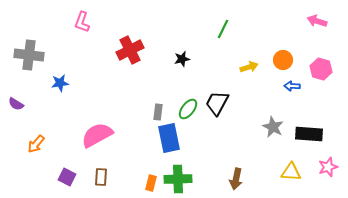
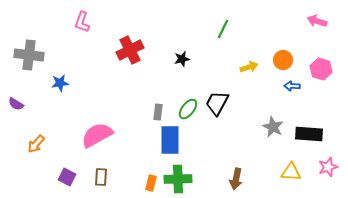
blue rectangle: moved 1 px right, 2 px down; rotated 12 degrees clockwise
